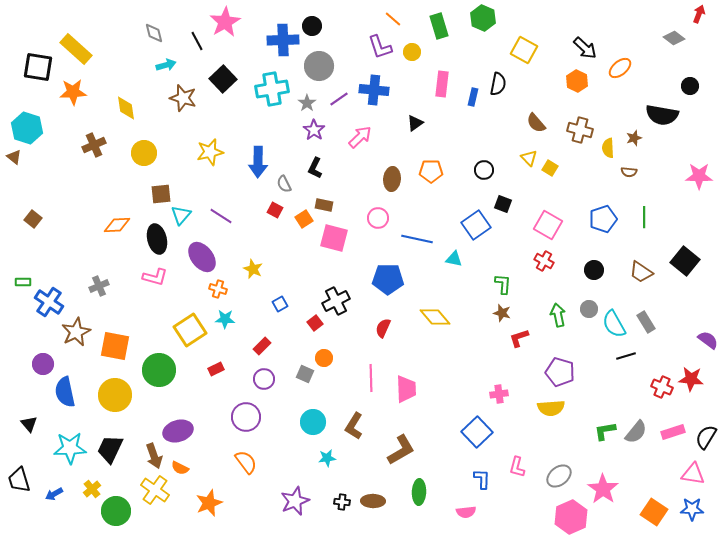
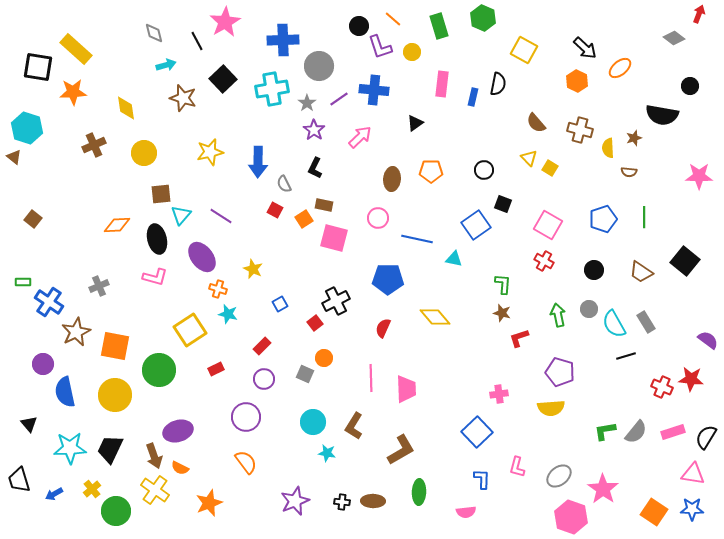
black circle at (312, 26): moved 47 px right
cyan star at (225, 319): moved 3 px right, 5 px up; rotated 12 degrees clockwise
cyan star at (327, 458): moved 5 px up; rotated 18 degrees clockwise
pink hexagon at (571, 517): rotated 16 degrees counterclockwise
